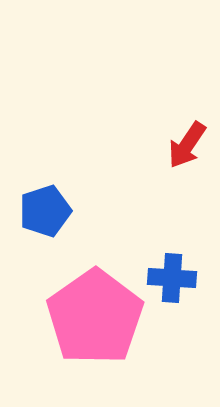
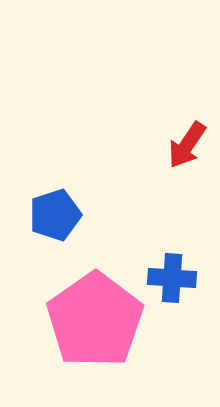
blue pentagon: moved 10 px right, 4 px down
pink pentagon: moved 3 px down
